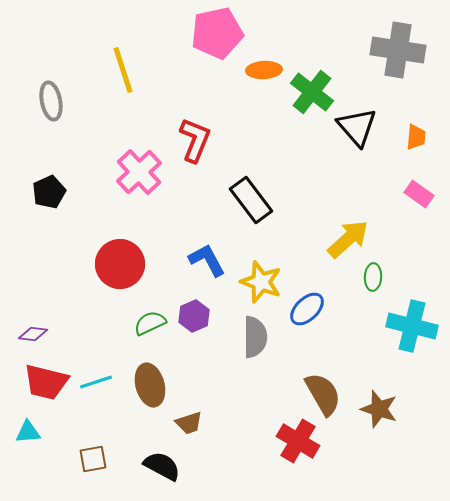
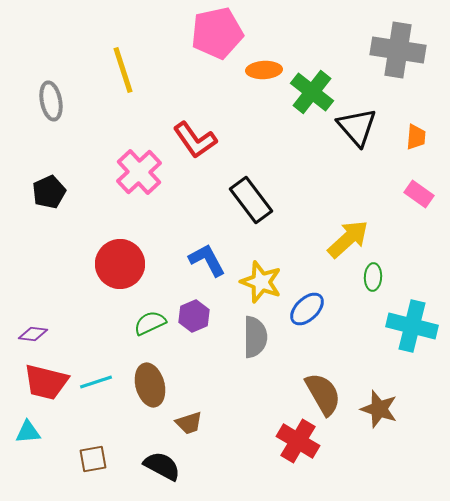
red L-shape: rotated 123 degrees clockwise
